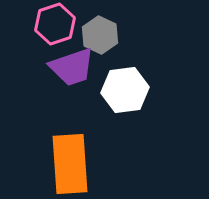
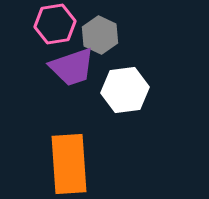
pink hexagon: rotated 9 degrees clockwise
orange rectangle: moved 1 px left
